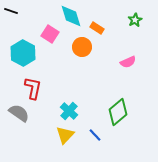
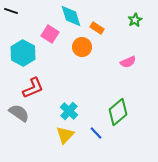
red L-shape: rotated 55 degrees clockwise
blue line: moved 1 px right, 2 px up
